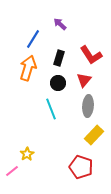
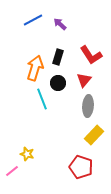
blue line: moved 19 px up; rotated 30 degrees clockwise
black rectangle: moved 1 px left, 1 px up
orange arrow: moved 7 px right
cyan line: moved 9 px left, 10 px up
yellow star: rotated 24 degrees counterclockwise
